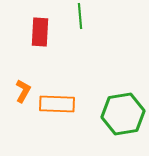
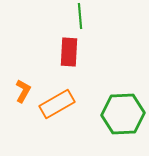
red rectangle: moved 29 px right, 20 px down
orange rectangle: rotated 32 degrees counterclockwise
green hexagon: rotated 6 degrees clockwise
